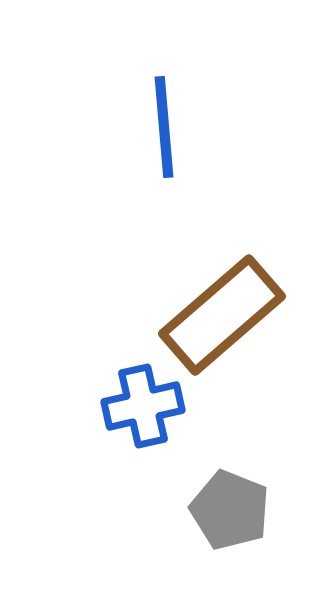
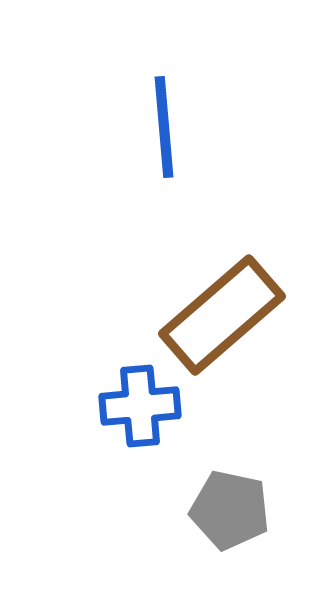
blue cross: moved 3 px left; rotated 8 degrees clockwise
gray pentagon: rotated 10 degrees counterclockwise
